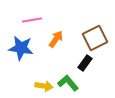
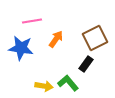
pink line: moved 1 px down
black rectangle: moved 1 px right, 1 px down
